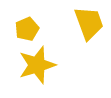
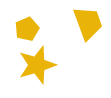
yellow trapezoid: moved 1 px left
